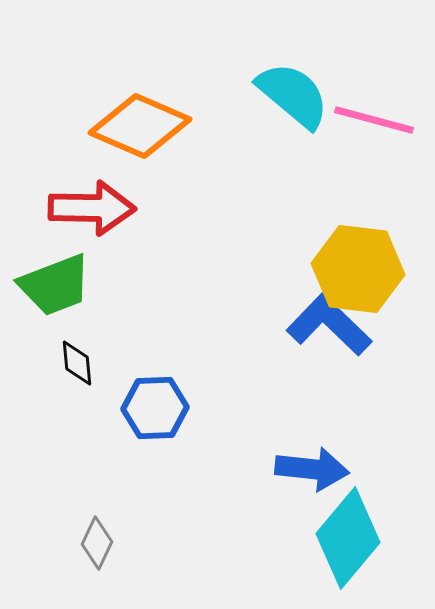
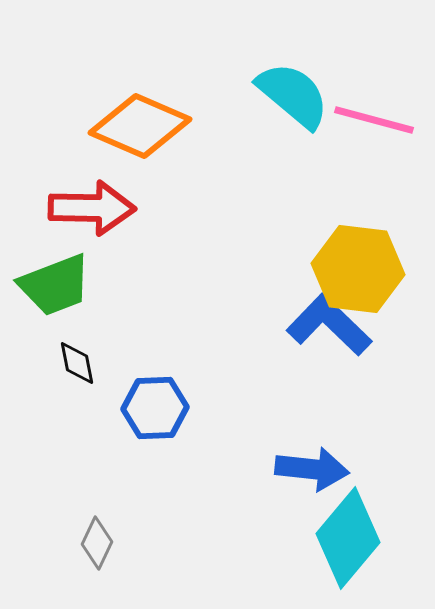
black diamond: rotated 6 degrees counterclockwise
